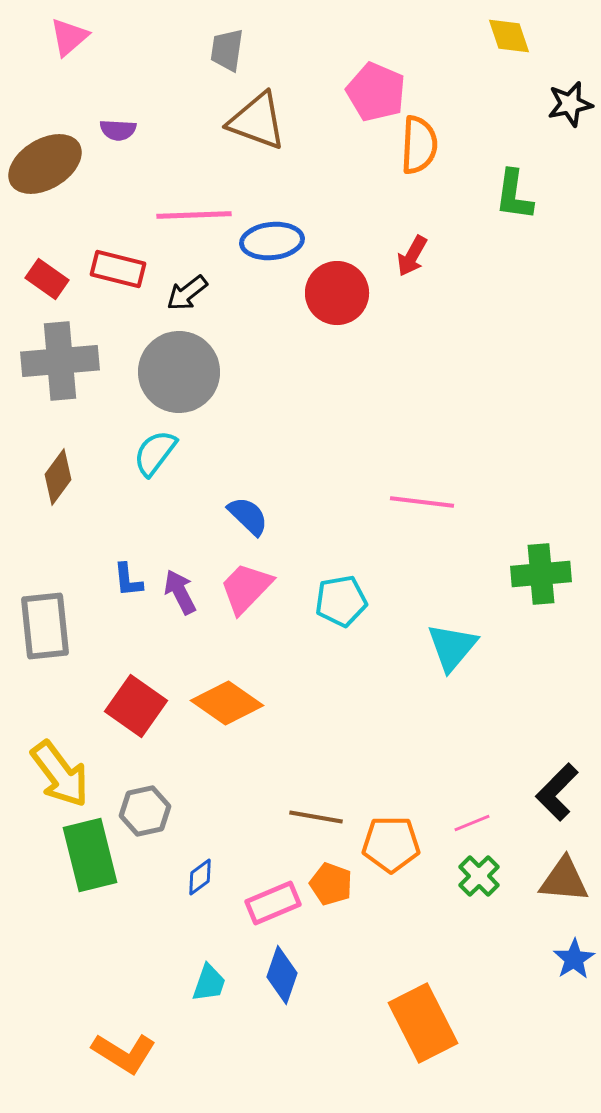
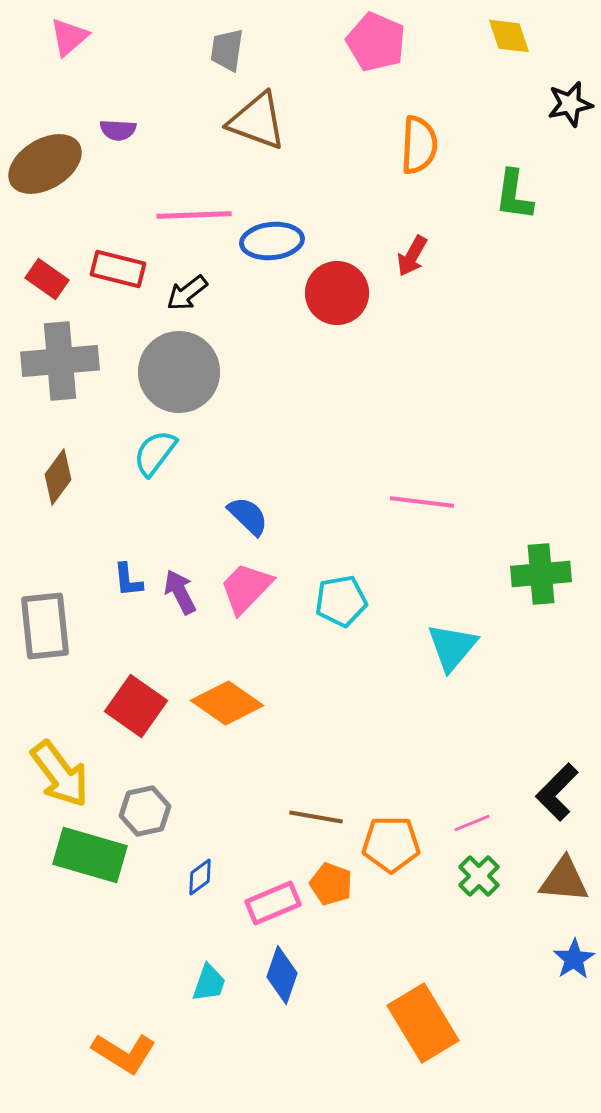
pink pentagon at (376, 92): moved 50 px up
green rectangle at (90, 855): rotated 60 degrees counterclockwise
orange rectangle at (423, 1023): rotated 4 degrees counterclockwise
